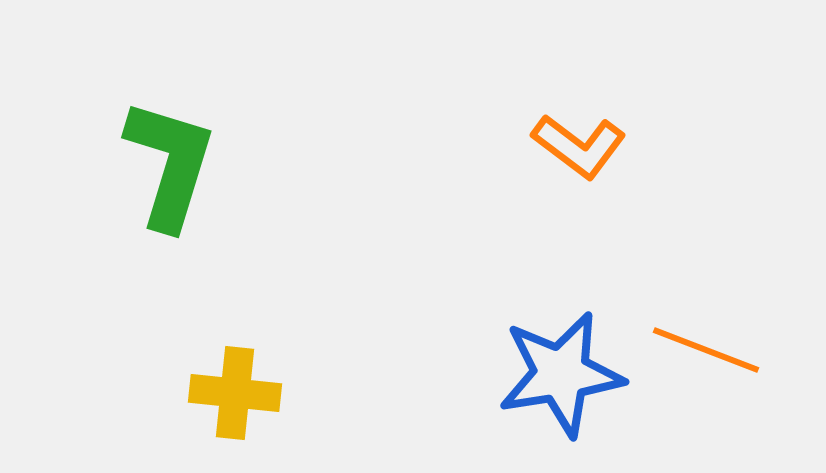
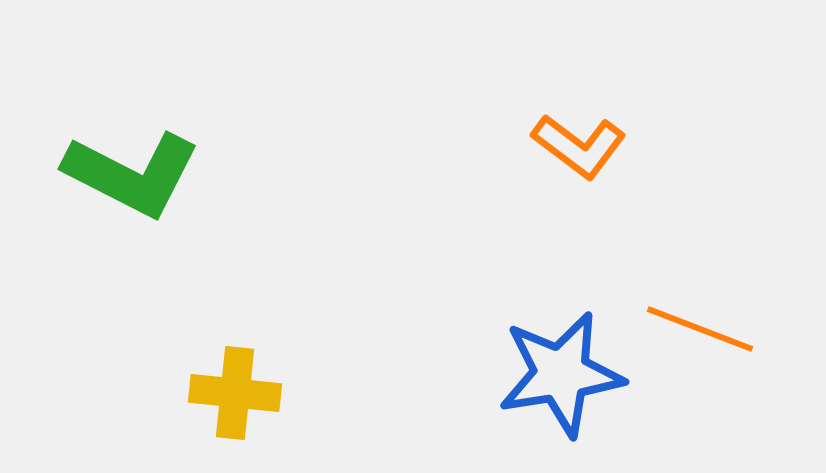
green L-shape: moved 38 px left, 10 px down; rotated 100 degrees clockwise
orange line: moved 6 px left, 21 px up
